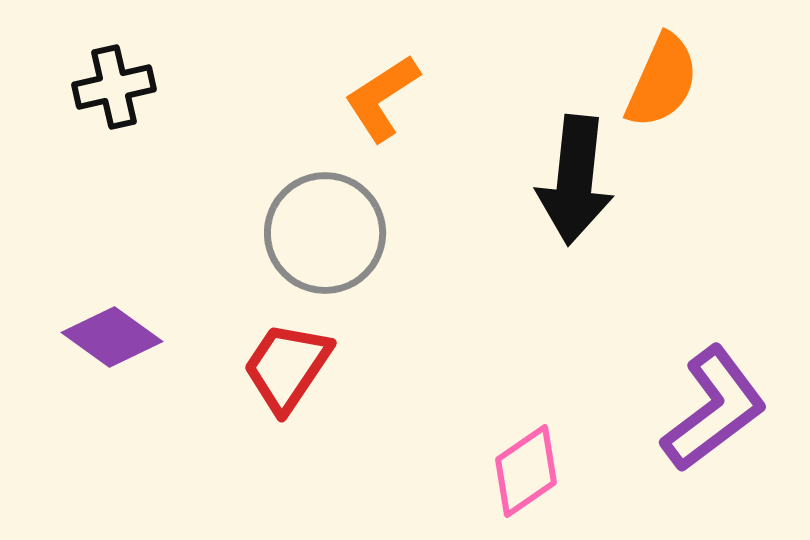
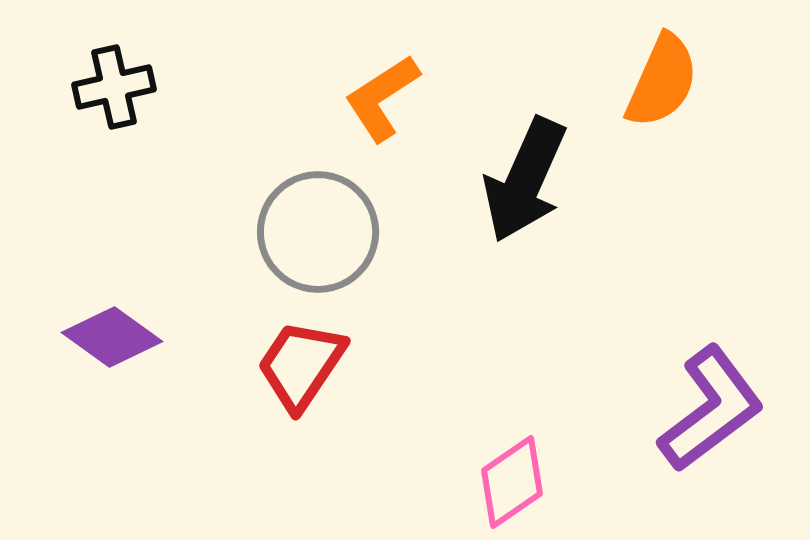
black arrow: moved 50 px left; rotated 18 degrees clockwise
gray circle: moved 7 px left, 1 px up
red trapezoid: moved 14 px right, 2 px up
purple L-shape: moved 3 px left
pink diamond: moved 14 px left, 11 px down
